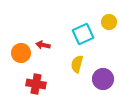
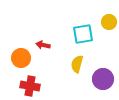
cyan square: rotated 15 degrees clockwise
orange circle: moved 5 px down
red cross: moved 6 px left, 2 px down
